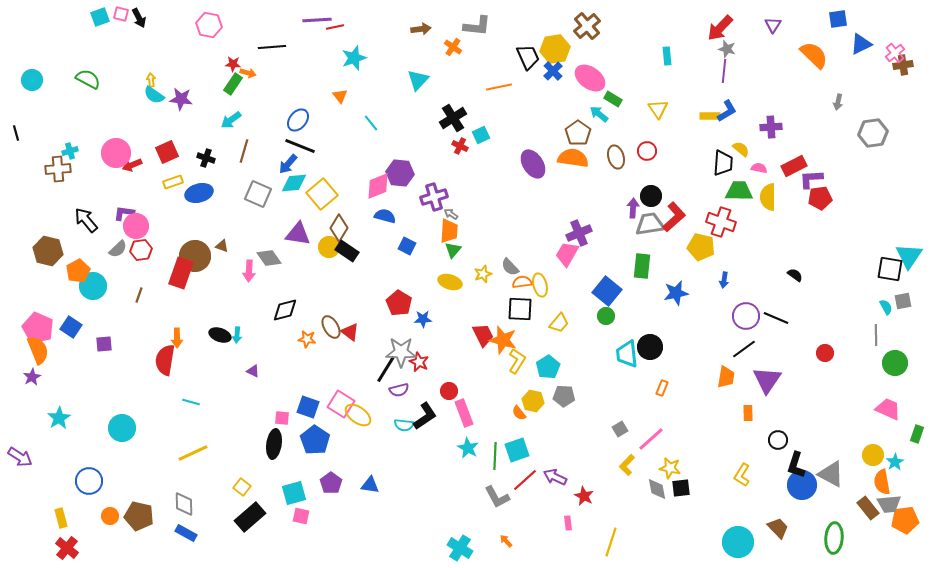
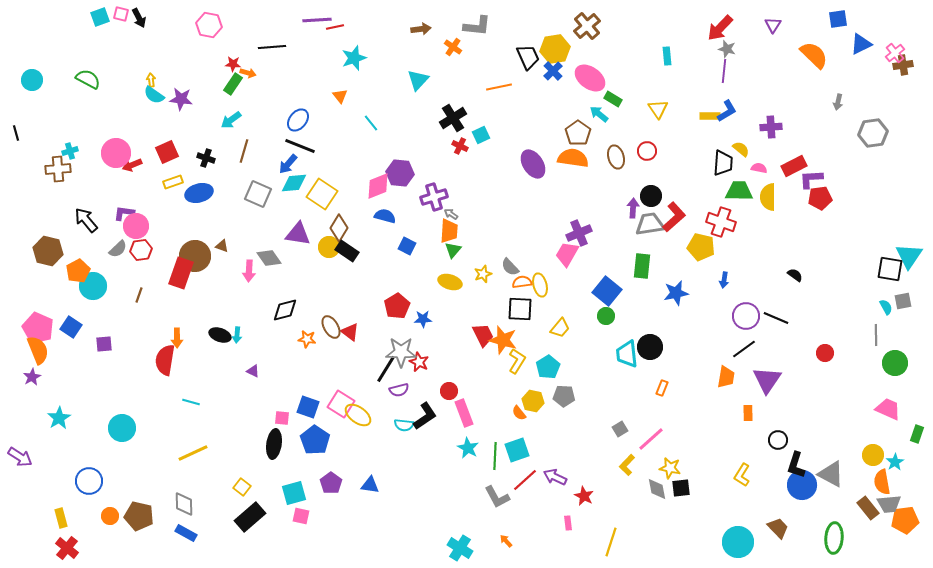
yellow square at (322, 194): rotated 16 degrees counterclockwise
red pentagon at (399, 303): moved 2 px left, 3 px down; rotated 10 degrees clockwise
yellow trapezoid at (559, 323): moved 1 px right, 5 px down
